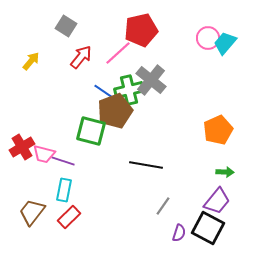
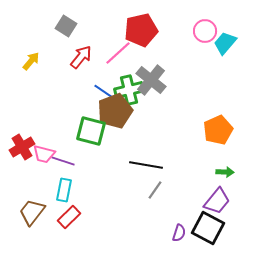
pink circle: moved 3 px left, 7 px up
gray line: moved 8 px left, 16 px up
